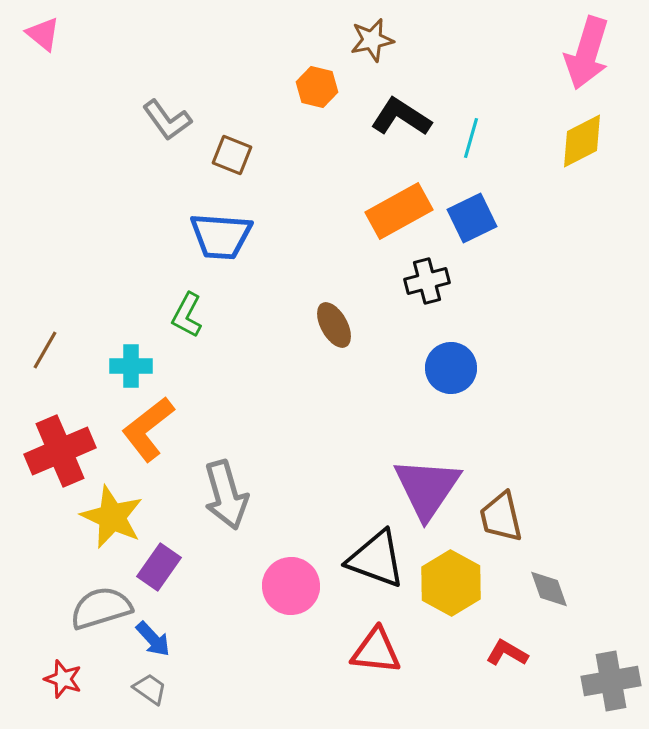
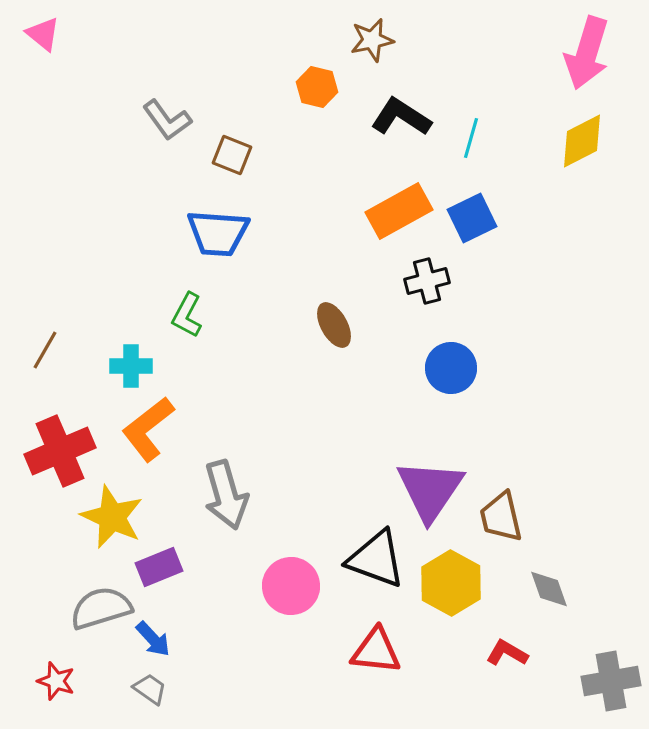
blue trapezoid: moved 3 px left, 3 px up
purple triangle: moved 3 px right, 2 px down
purple rectangle: rotated 33 degrees clockwise
red star: moved 7 px left, 2 px down
